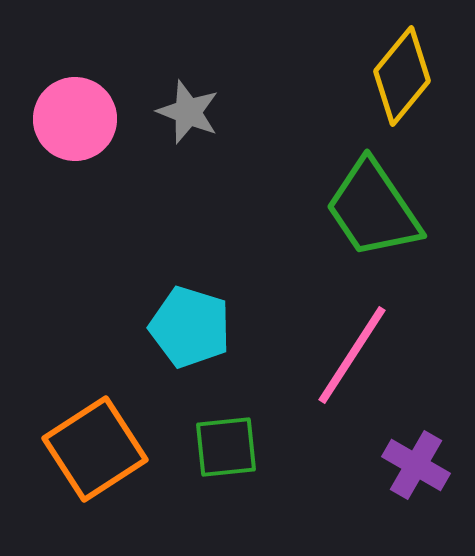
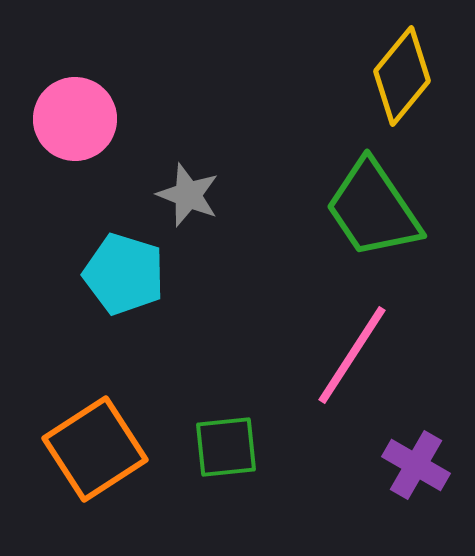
gray star: moved 83 px down
cyan pentagon: moved 66 px left, 53 px up
